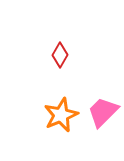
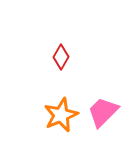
red diamond: moved 1 px right, 2 px down
